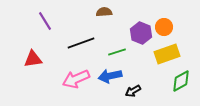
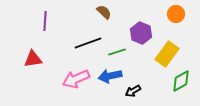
brown semicircle: rotated 49 degrees clockwise
purple line: rotated 36 degrees clockwise
orange circle: moved 12 px right, 13 px up
black line: moved 7 px right
yellow rectangle: rotated 35 degrees counterclockwise
